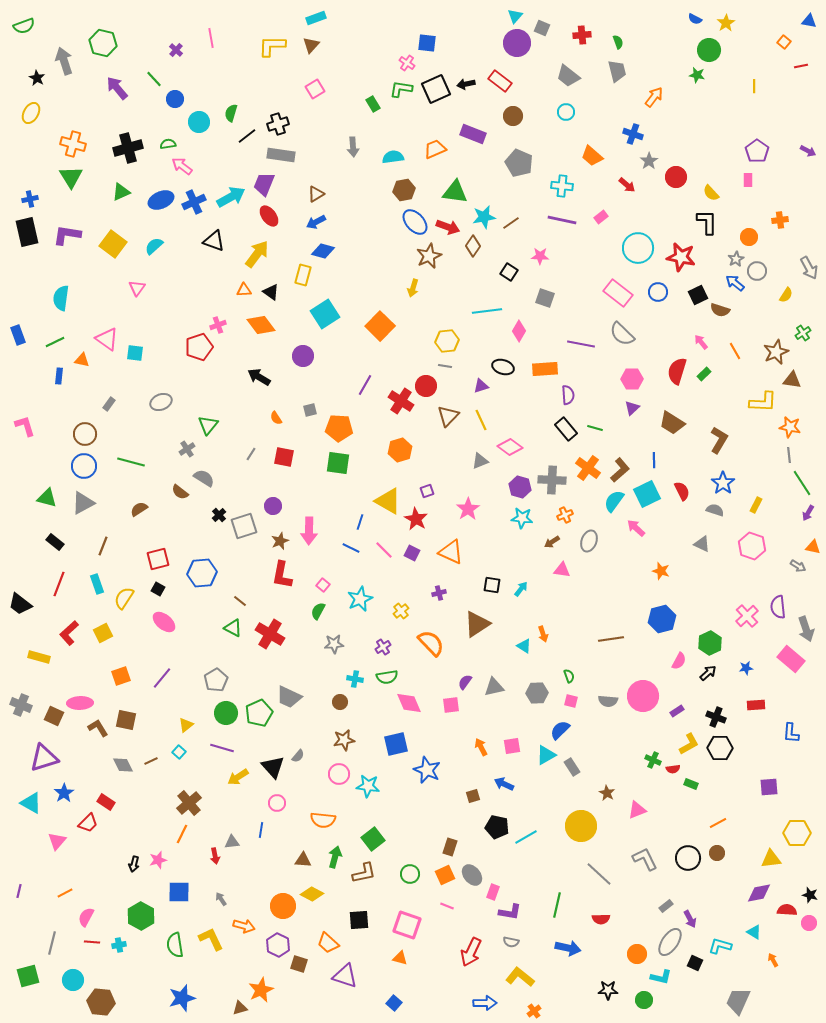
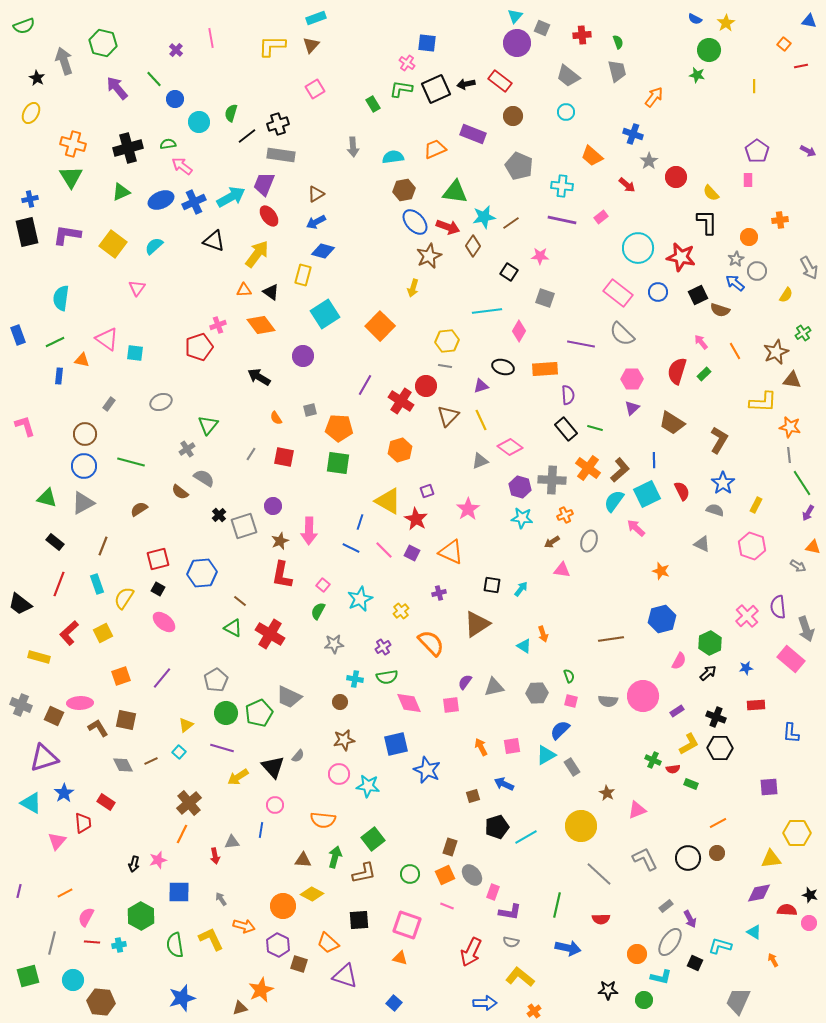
orange square at (784, 42): moved 2 px down
gray pentagon at (519, 163): moved 3 px down
pink circle at (277, 803): moved 2 px left, 2 px down
red trapezoid at (88, 823): moved 5 px left; rotated 50 degrees counterclockwise
black pentagon at (497, 827): rotated 30 degrees counterclockwise
